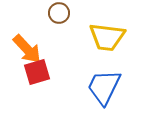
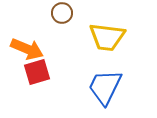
brown circle: moved 3 px right
orange arrow: rotated 24 degrees counterclockwise
blue trapezoid: moved 1 px right
